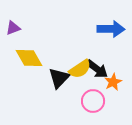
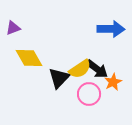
pink circle: moved 4 px left, 7 px up
